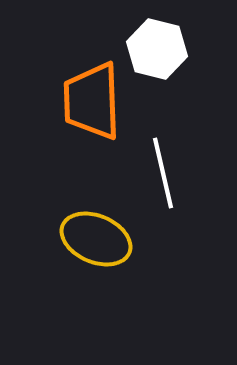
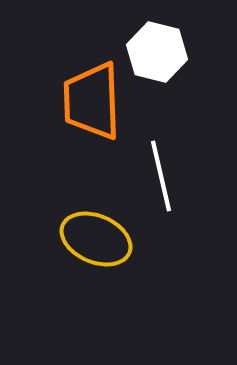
white hexagon: moved 3 px down
white line: moved 2 px left, 3 px down
